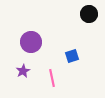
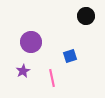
black circle: moved 3 px left, 2 px down
blue square: moved 2 px left
